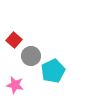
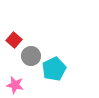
cyan pentagon: moved 1 px right, 2 px up
